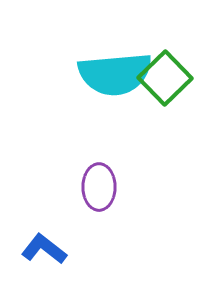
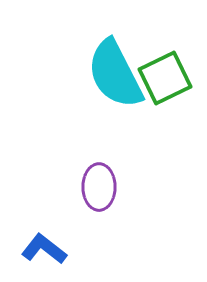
cyan semicircle: rotated 68 degrees clockwise
green square: rotated 18 degrees clockwise
